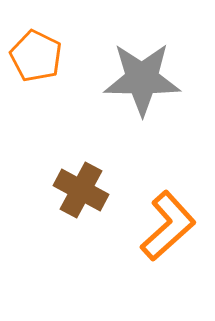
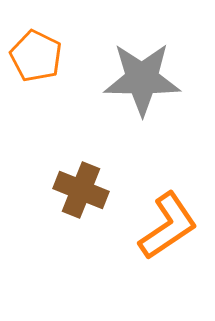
brown cross: rotated 6 degrees counterclockwise
orange L-shape: rotated 8 degrees clockwise
